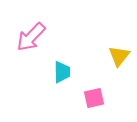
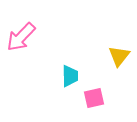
pink arrow: moved 10 px left
cyan trapezoid: moved 8 px right, 4 px down
